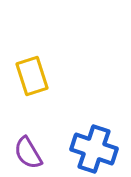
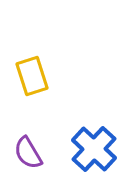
blue cross: rotated 24 degrees clockwise
